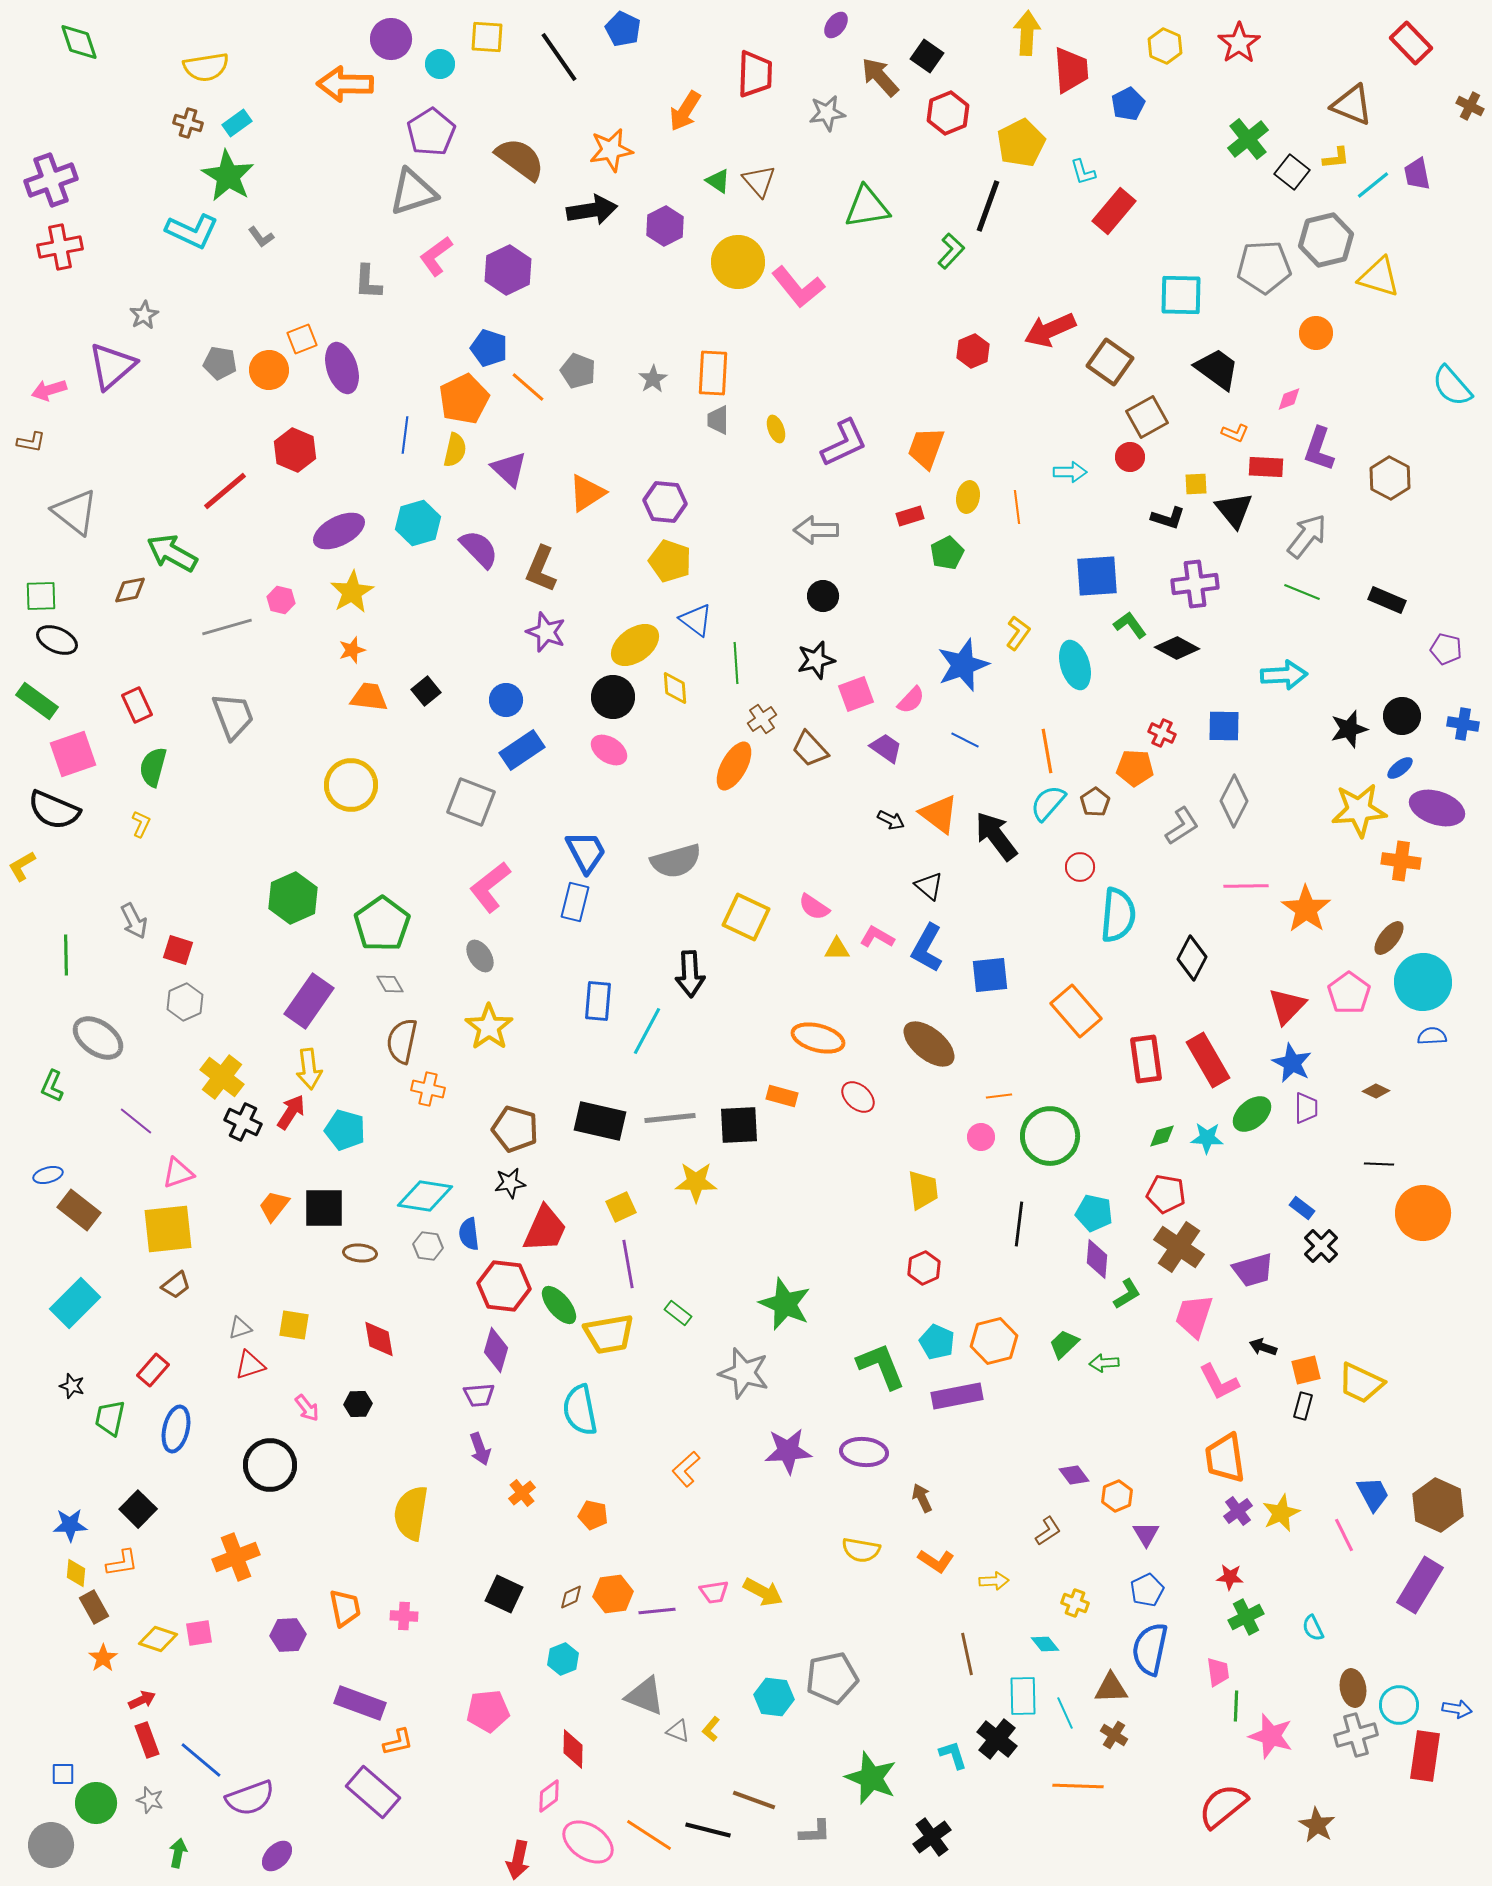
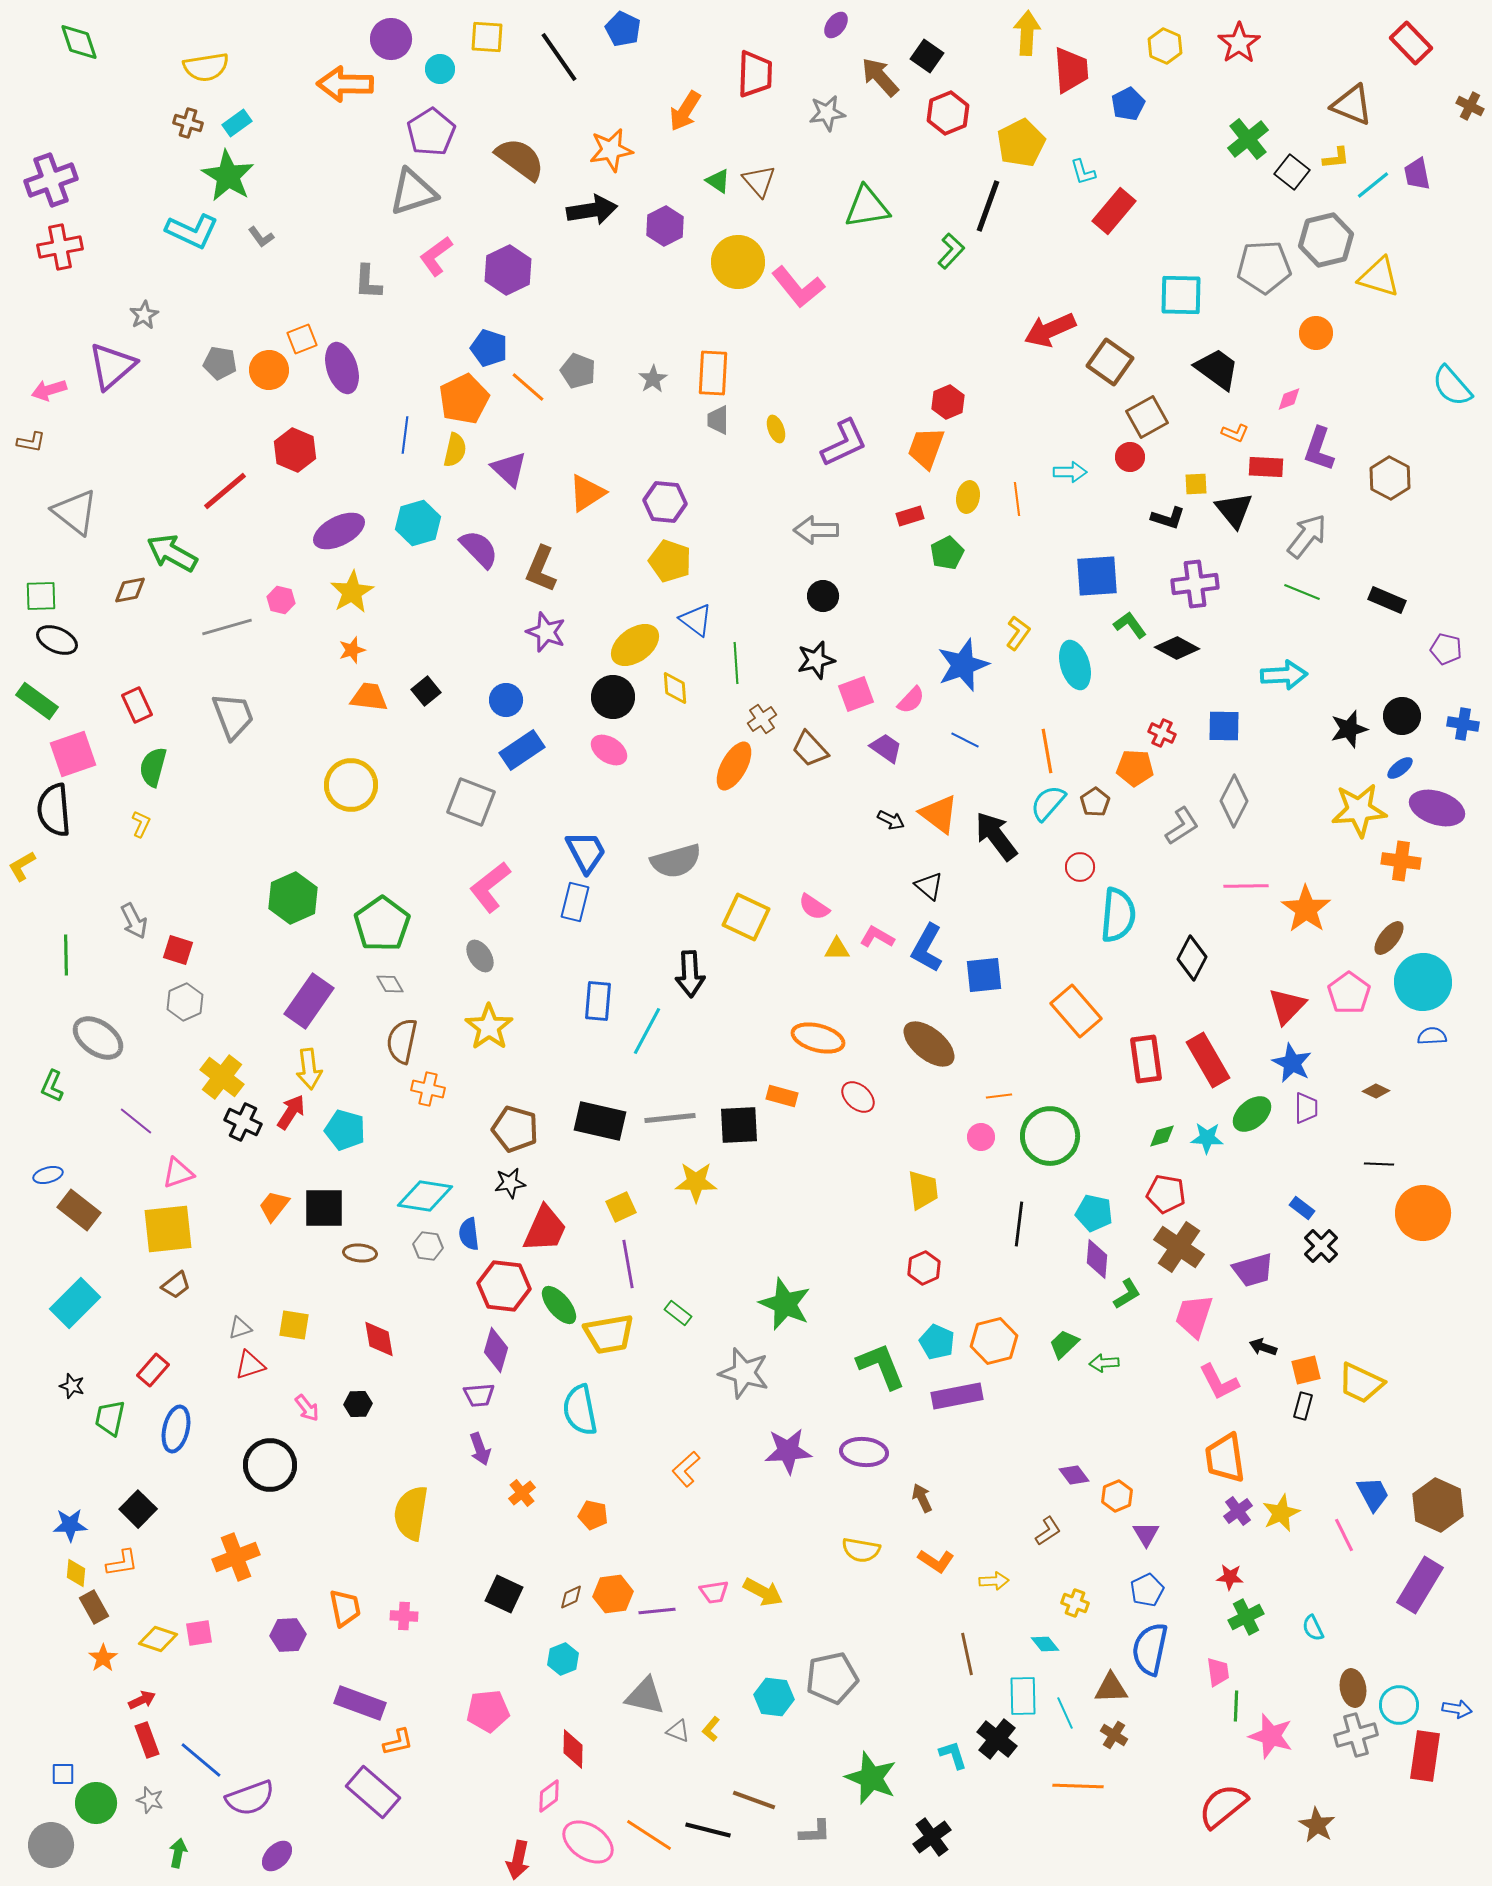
cyan circle at (440, 64): moved 5 px down
red hexagon at (973, 351): moved 25 px left, 51 px down
orange line at (1017, 507): moved 8 px up
black semicircle at (54, 810): rotated 62 degrees clockwise
blue square at (990, 975): moved 6 px left
gray triangle at (645, 1696): rotated 9 degrees counterclockwise
